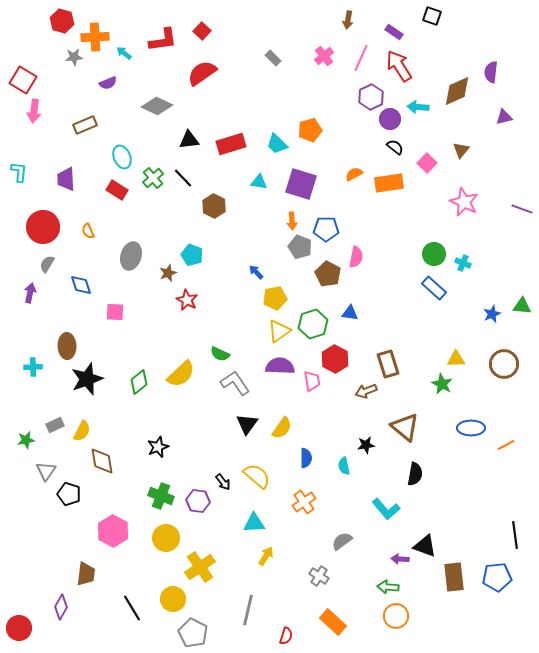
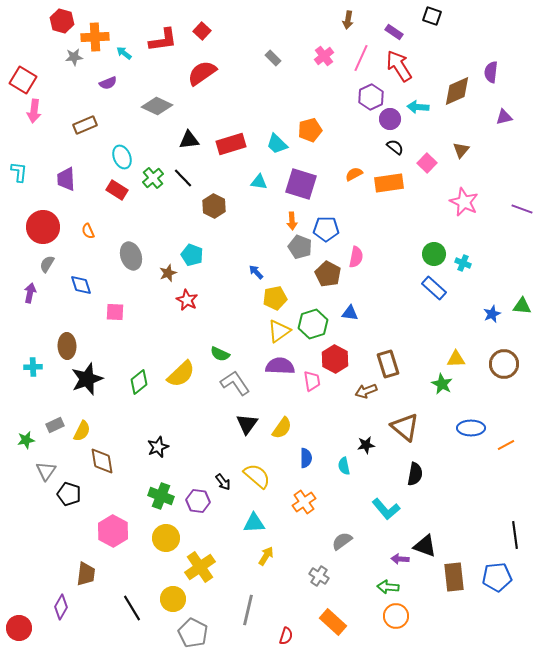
gray ellipse at (131, 256): rotated 36 degrees counterclockwise
